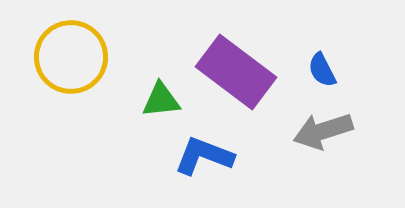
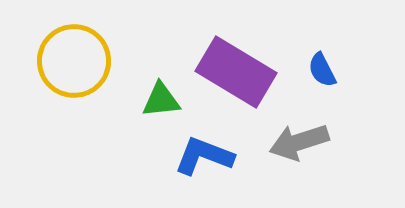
yellow circle: moved 3 px right, 4 px down
purple rectangle: rotated 6 degrees counterclockwise
gray arrow: moved 24 px left, 11 px down
